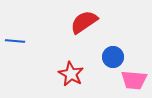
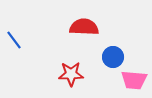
red semicircle: moved 5 px down; rotated 36 degrees clockwise
blue line: moved 1 px left, 1 px up; rotated 48 degrees clockwise
red star: rotated 30 degrees counterclockwise
